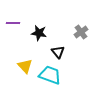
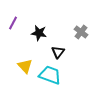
purple line: rotated 64 degrees counterclockwise
gray cross: rotated 16 degrees counterclockwise
black triangle: rotated 16 degrees clockwise
